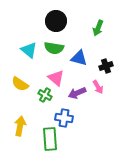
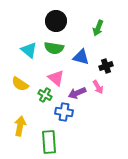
blue triangle: moved 2 px right, 1 px up
blue cross: moved 6 px up
green rectangle: moved 1 px left, 3 px down
